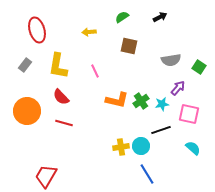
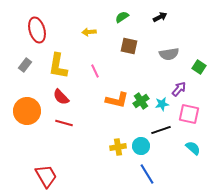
gray semicircle: moved 2 px left, 6 px up
purple arrow: moved 1 px right, 1 px down
yellow cross: moved 3 px left
red trapezoid: rotated 120 degrees clockwise
